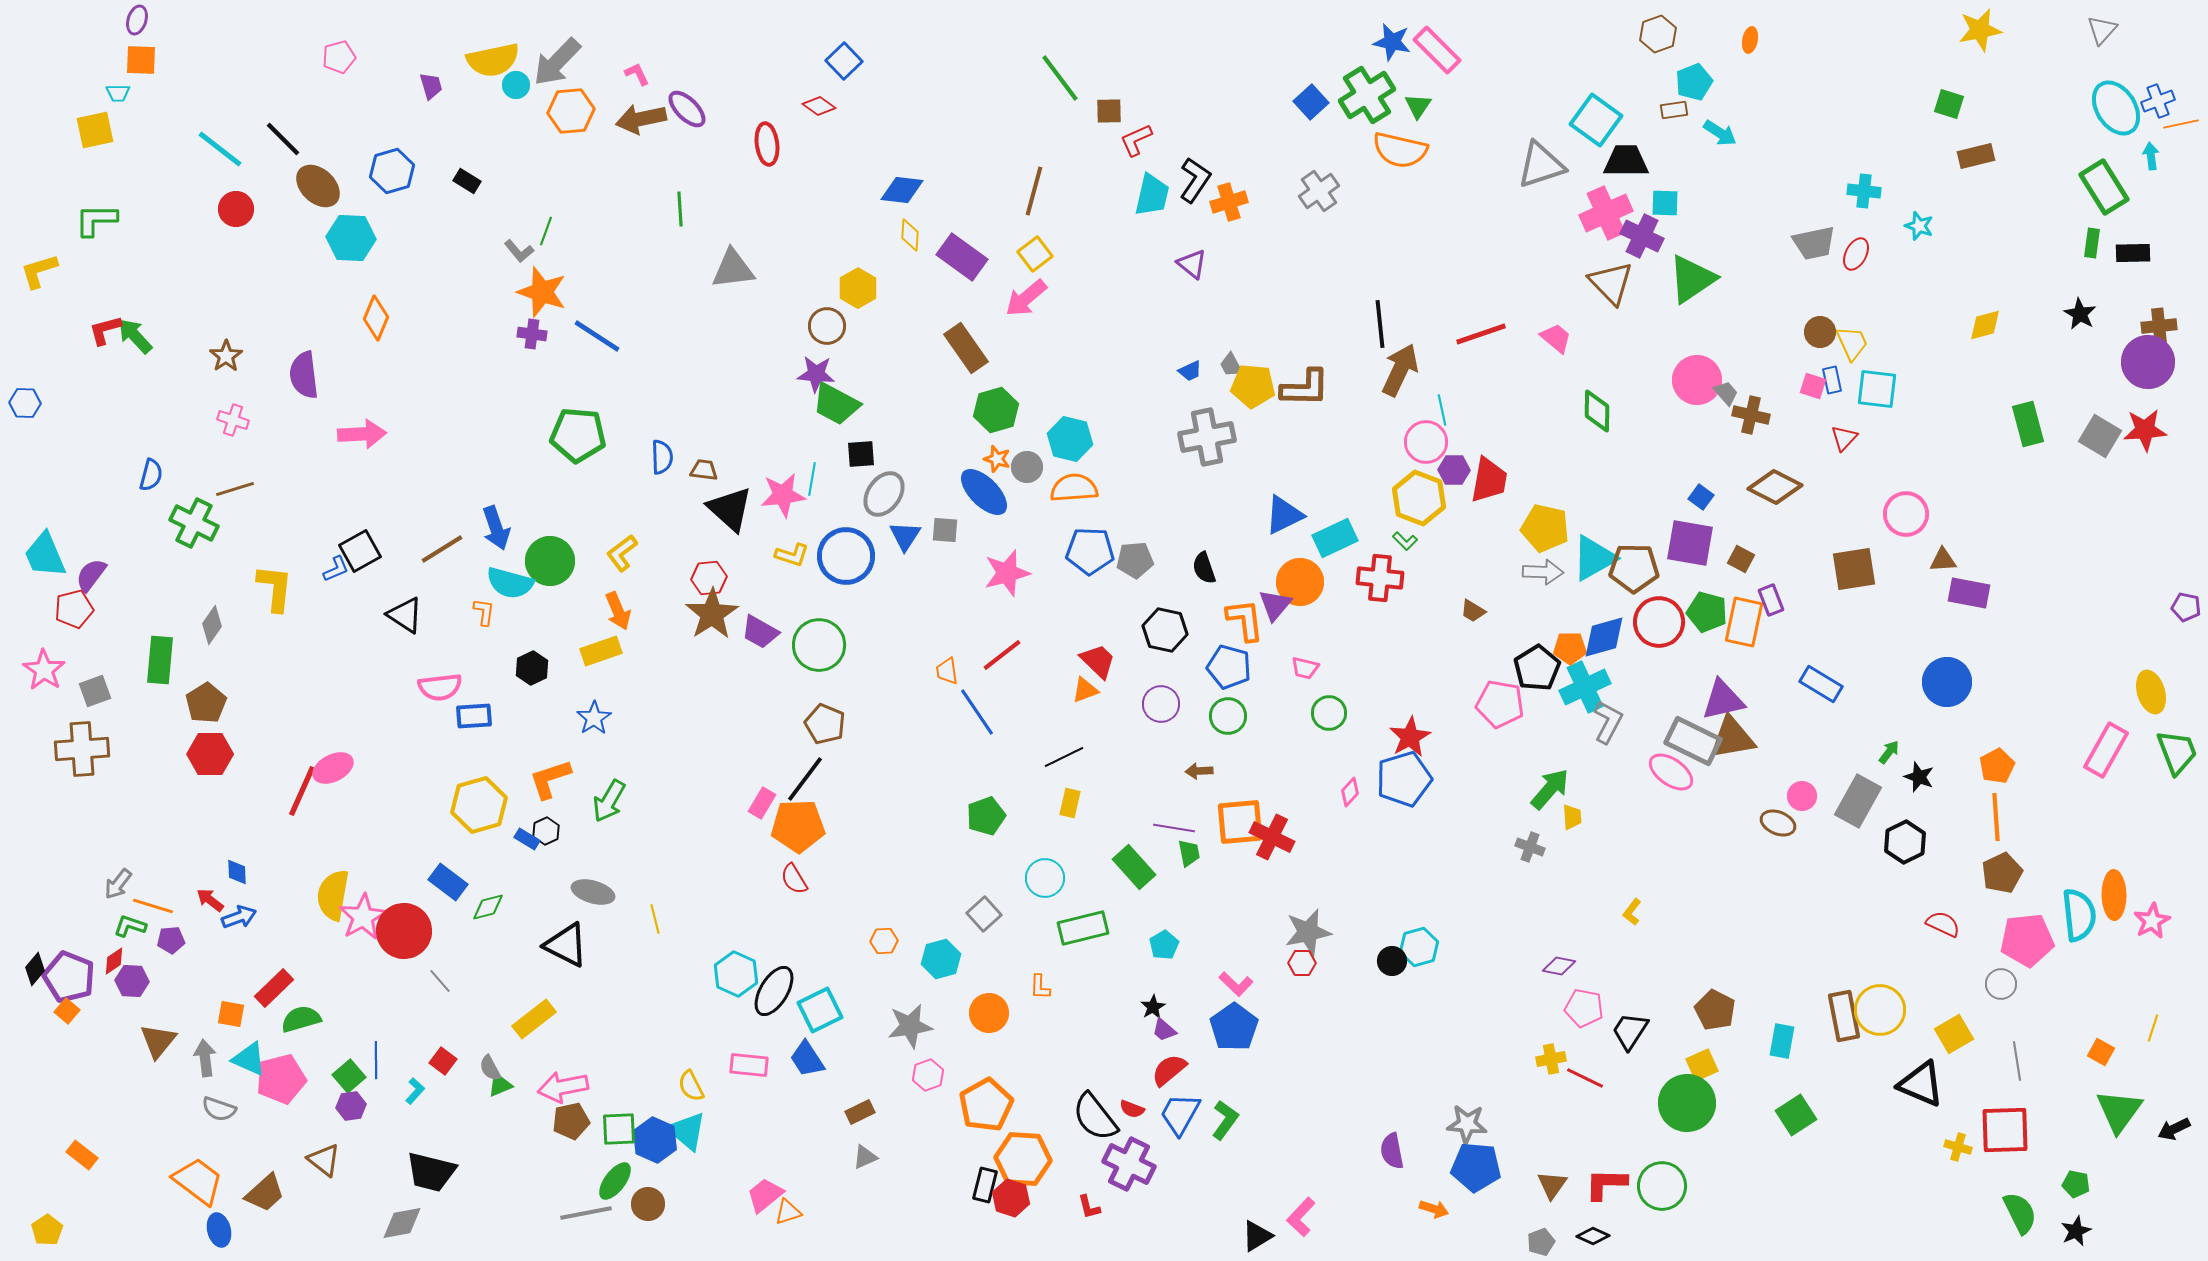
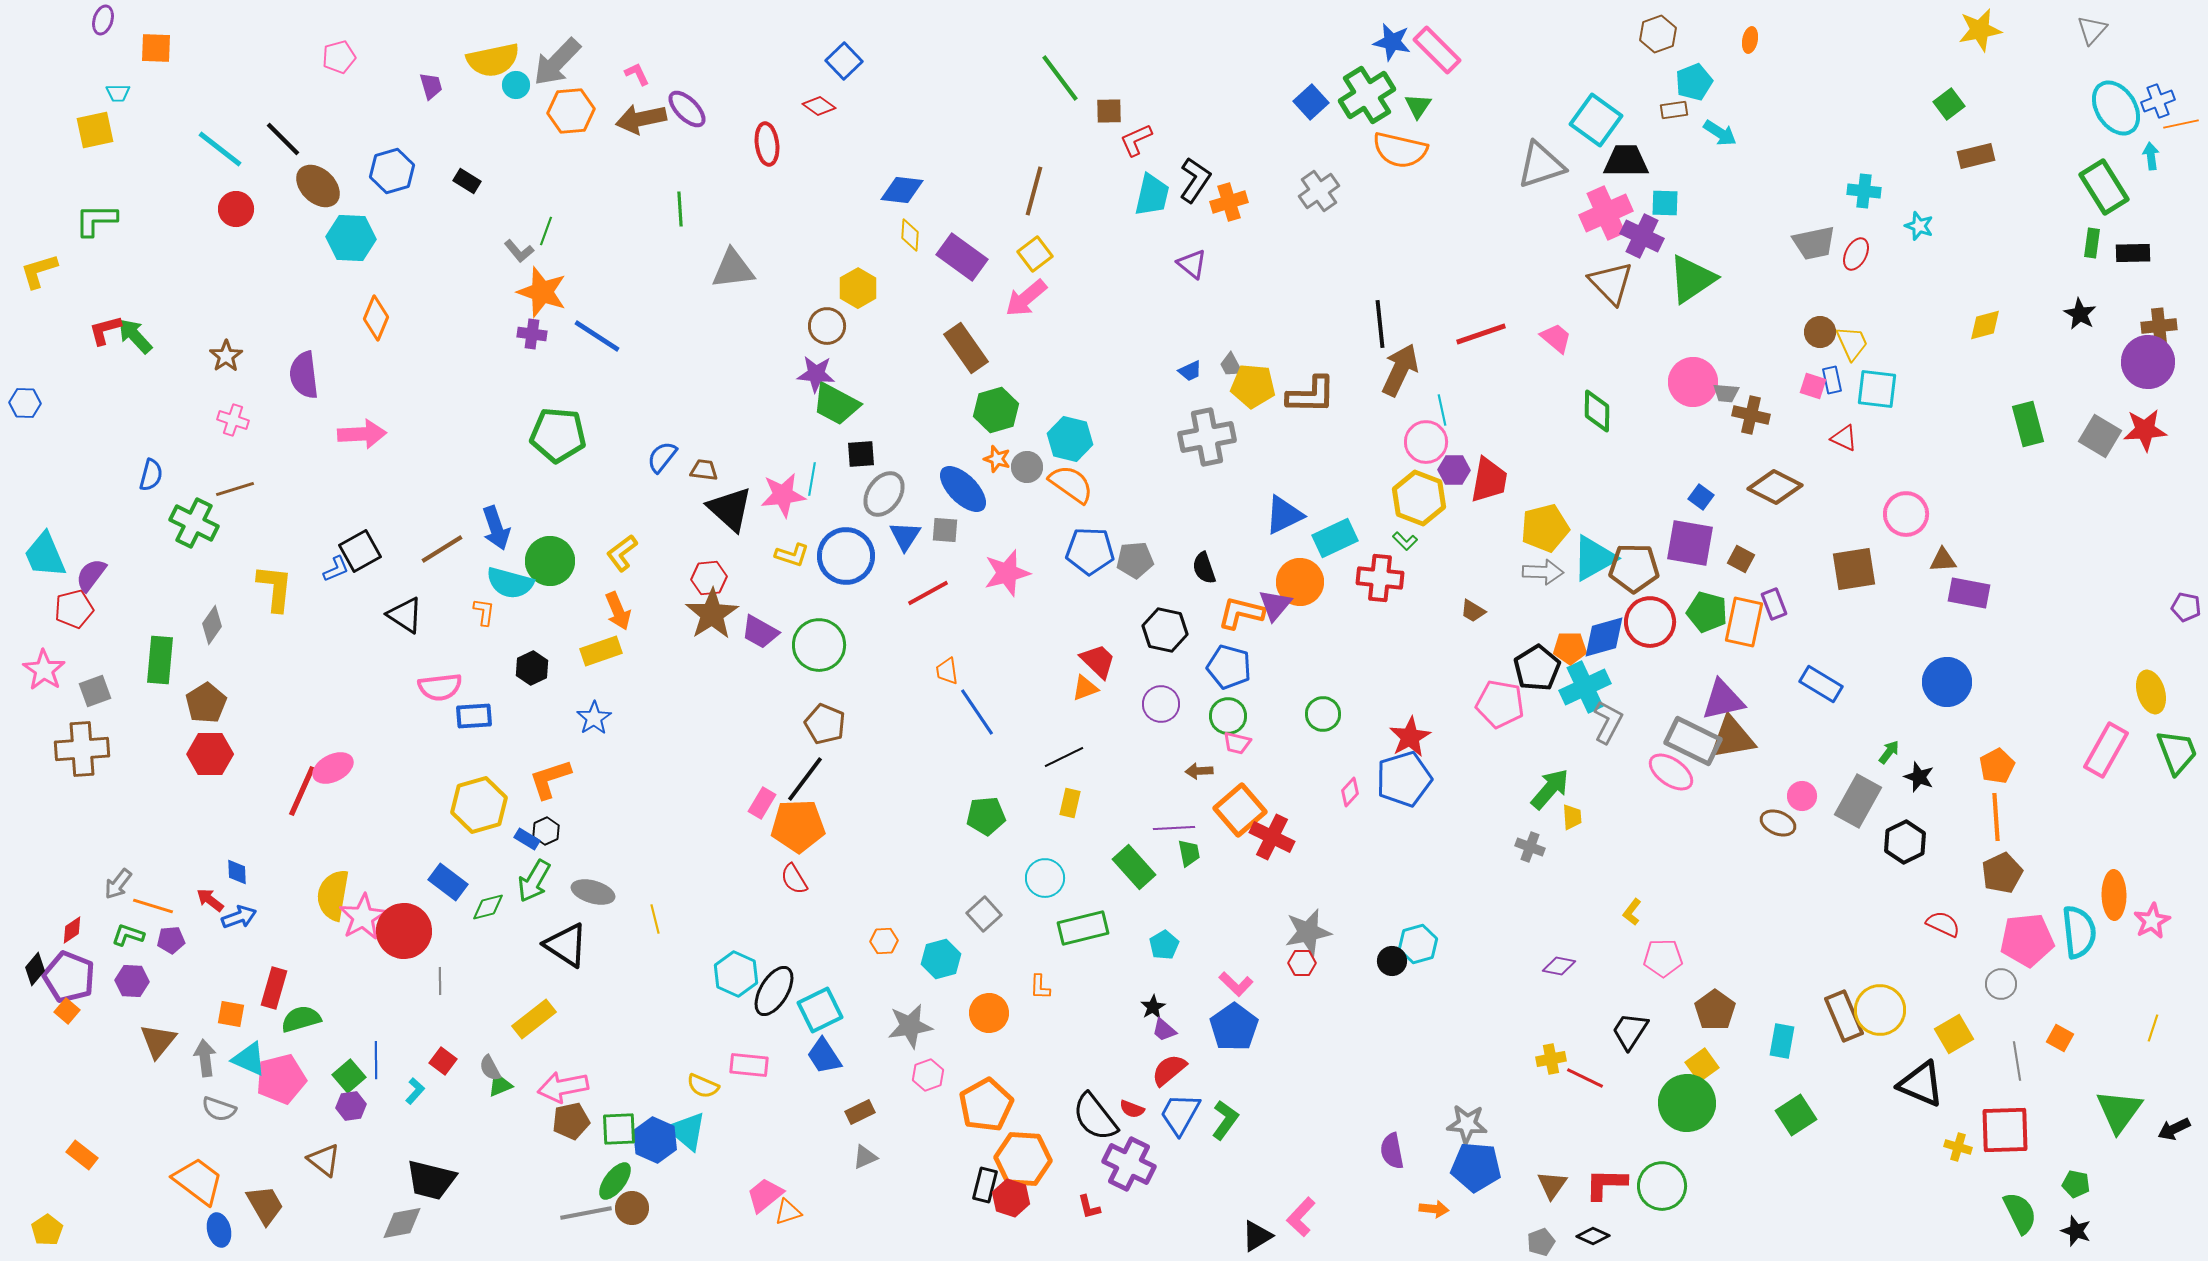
purple ellipse at (137, 20): moved 34 px left
gray triangle at (2102, 30): moved 10 px left
orange square at (141, 60): moved 15 px right, 12 px up
green square at (1949, 104): rotated 36 degrees clockwise
pink circle at (1697, 380): moved 4 px left, 2 px down
brown L-shape at (1305, 388): moved 6 px right, 7 px down
gray trapezoid at (1726, 393): rotated 136 degrees clockwise
green pentagon at (578, 435): moved 20 px left
red triangle at (1844, 438): rotated 48 degrees counterclockwise
blue semicircle at (662, 457): rotated 140 degrees counterclockwise
orange semicircle at (1074, 488): moved 3 px left, 4 px up; rotated 39 degrees clockwise
blue ellipse at (984, 492): moved 21 px left, 3 px up
yellow pentagon at (1545, 528): rotated 27 degrees counterclockwise
purple rectangle at (1771, 600): moved 3 px right, 4 px down
orange L-shape at (1245, 620): moved 4 px left, 7 px up; rotated 69 degrees counterclockwise
red circle at (1659, 622): moved 9 px left
red line at (1002, 655): moved 74 px left, 62 px up; rotated 9 degrees clockwise
pink trapezoid at (1305, 668): moved 68 px left, 75 px down
orange triangle at (1085, 690): moved 2 px up
green circle at (1329, 713): moved 6 px left, 1 px down
green arrow at (609, 801): moved 75 px left, 80 px down
green pentagon at (986, 816): rotated 15 degrees clockwise
orange square at (1240, 822): moved 12 px up; rotated 36 degrees counterclockwise
purple line at (1174, 828): rotated 12 degrees counterclockwise
cyan semicircle at (2079, 915): moved 17 px down
green L-shape at (130, 926): moved 2 px left, 9 px down
black triangle at (566, 945): rotated 6 degrees clockwise
cyan hexagon at (1419, 947): moved 1 px left, 3 px up
red diamond at (114, 961): moved 42 px left, 31 px up
gray line at (440, 981): rotated 40 degrees clockwise
red rectangle at (274, 988): rotated 30 degrees counterclockwise
pink pentagon at (1584, 1008): moved 79 px right, 50 px up; rotated 12 degrees counterclockwise
brown pentagon at (1715, 1010): rotated 9 degrees clockwise
brown rectangle at (1844, 1016): rotated 12 degrees counterclockwise
orange square at (2101, 1052): moved 41 px left, 14 px up
blue trapezoid at (807, 1059): moved 17 px right, 3 px up
yellow square at (1702, 1065): rotated 12 degrees counterclockwise
yellow semicircle at (691, 1086): moved 12 px right; rotated 40 degrees counterclockwise
black trapezoid at (431, 1172): moved 8 px down
brown trapezoid at (265, 1193): moved 12 px down; rotated 78 degrees counterclockwise
brown circle at (648, 1204): moved 16 px left, 4 px down
orange arrow at (1434, 1209): rotated 12 degrees counterclockwise
black star at (2076, 1231): rotated 28 degrees counterclockwise
